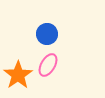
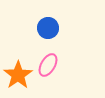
blue circle: moved 1 px right, 6 px up
